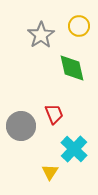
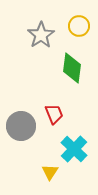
green diamond: rotated 20 degrees clockwise
